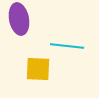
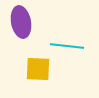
purple ellipse: moved 2 px right, 3 px down
